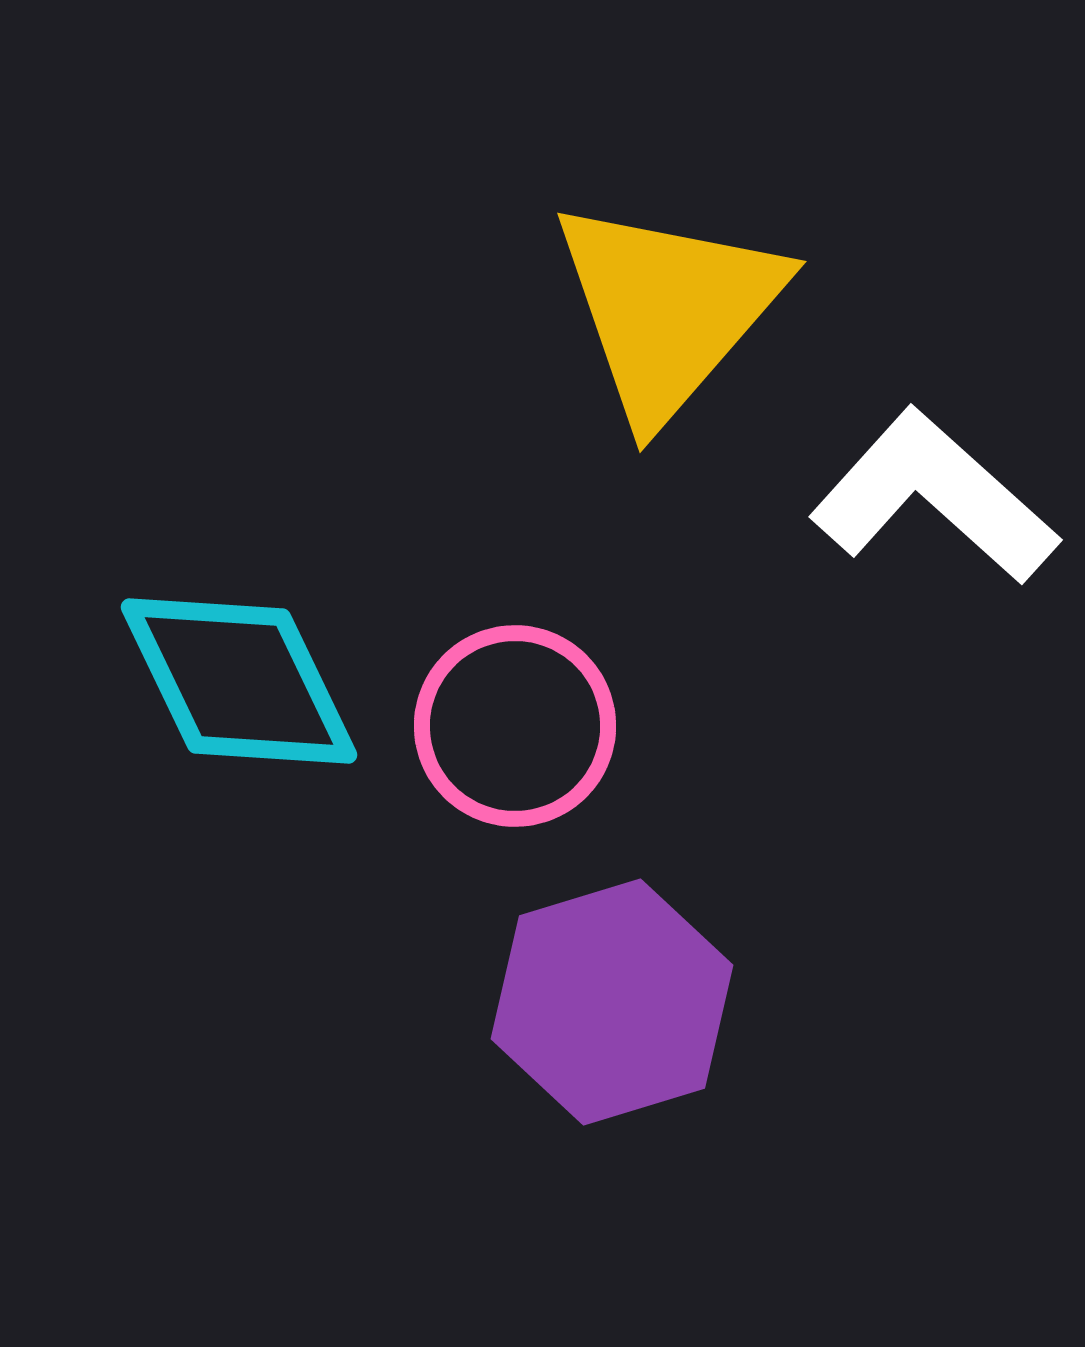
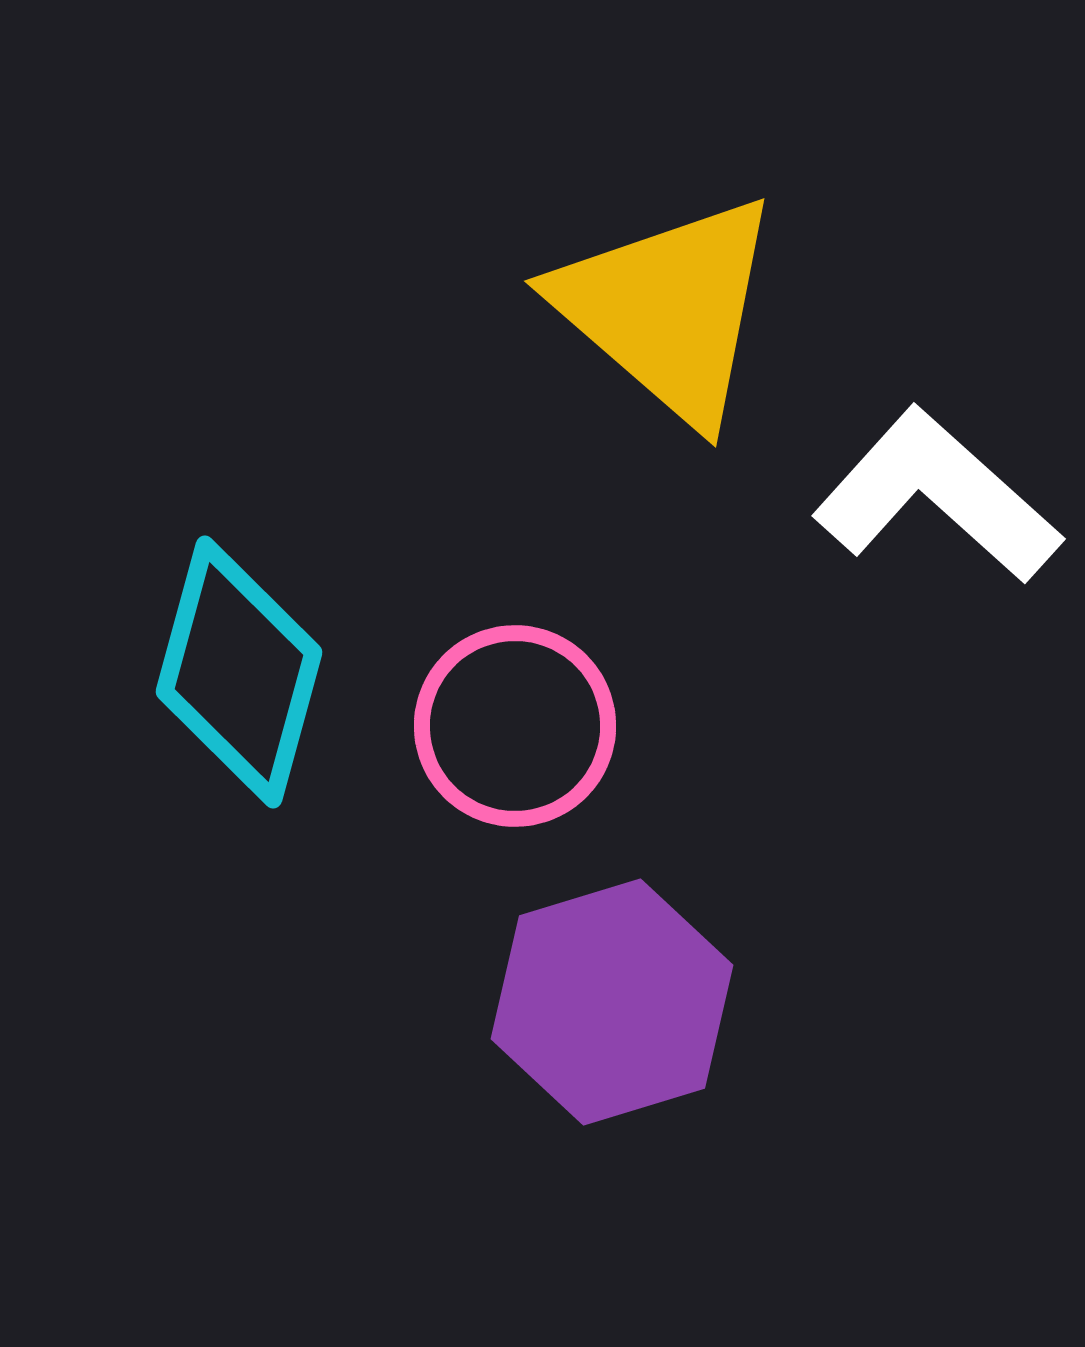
yellow triangle: rotated 30 degrees counterclockwise
white L-shape: moved 3 px right, 1 px up
cyan diamond: moved 9 px up; rotated 41 degrees clockwise
